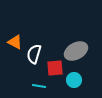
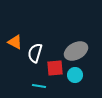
white semicircle: moved 1 px right, 1 px up
cyan circle: moved 1 px right, 5 px up
